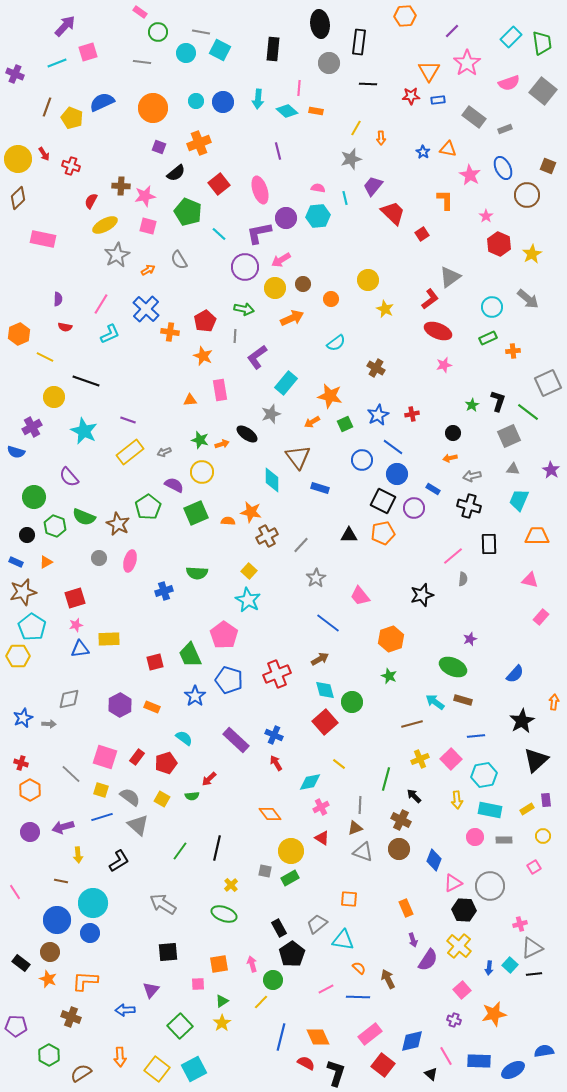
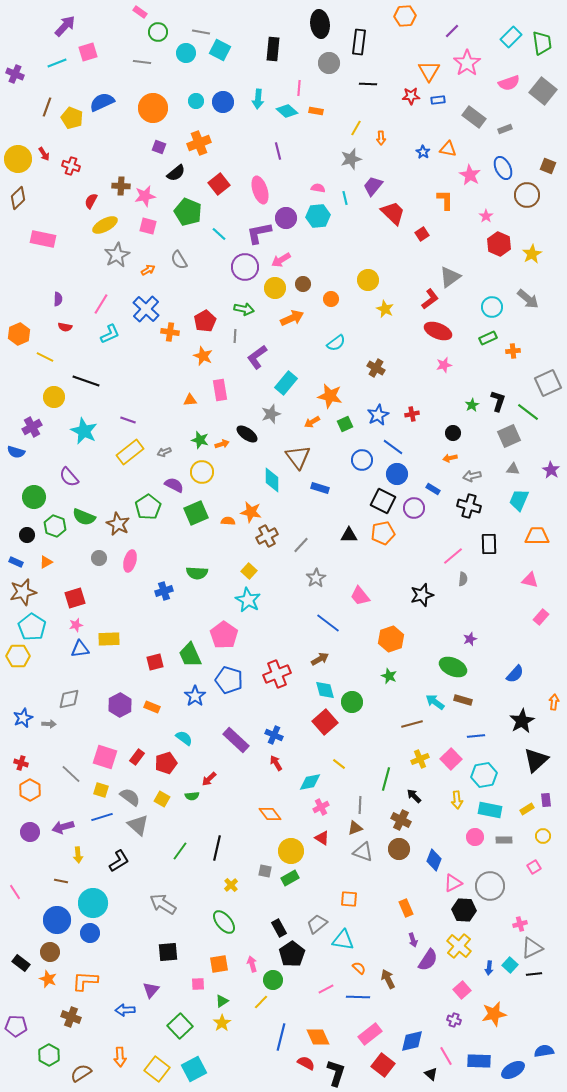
green ellipse at (224, 914): moved 8 px down; rotated 30 degrees clockwise
